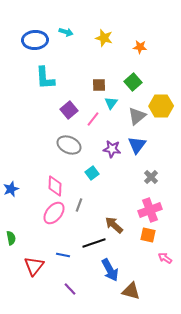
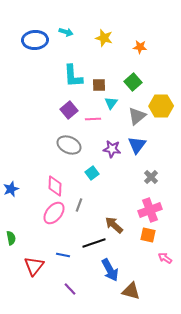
cyan L-shape: moved 28 px right, 2 px up
pink line: rotated 49 degrees clockwise
